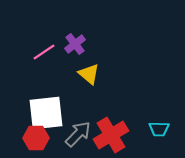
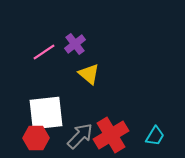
cyan trapezoid: moved 4 px left, 7 px down; rotated 60 degrees counterclockwise
gray arrow: moved 2 px right, 2 px down
